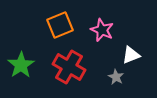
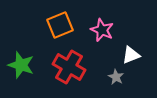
green star: rotated 20 degrees counterclockwise
